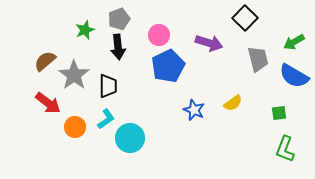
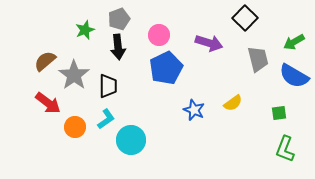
blue pentagon: moved 2 px left, 2 px down
cyan circle: moved 1 px right, 2 px down
